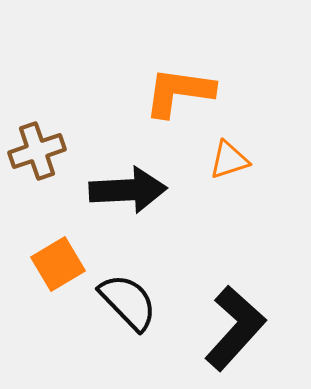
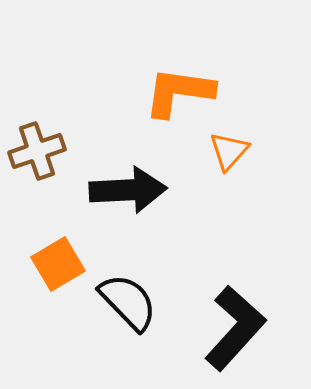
orange triangle: moved 9 px up; rotated 30 degrees counterclockwise
